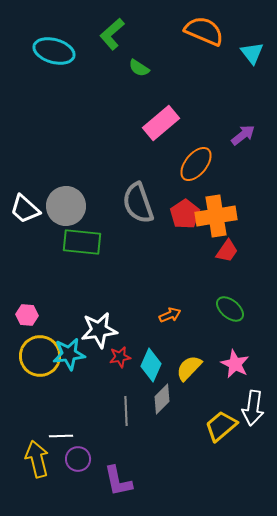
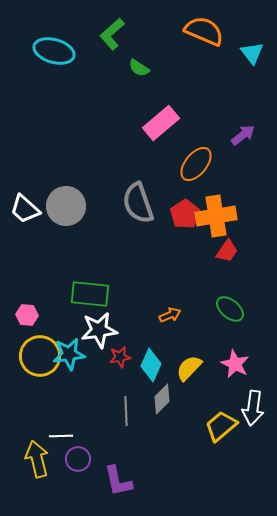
green rectangle: moved 8 px right, 52 px down
